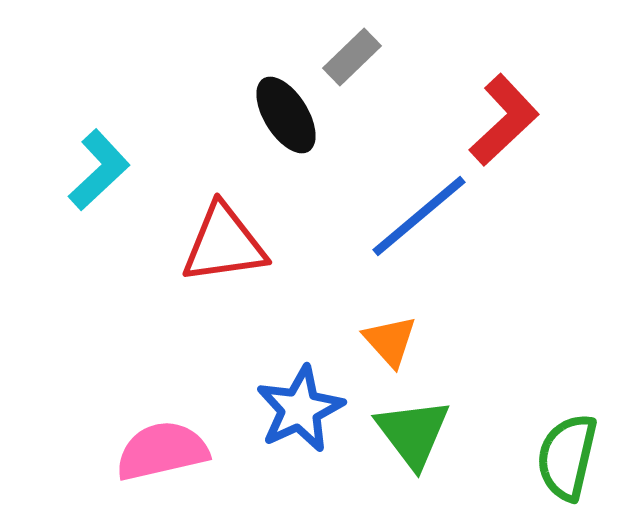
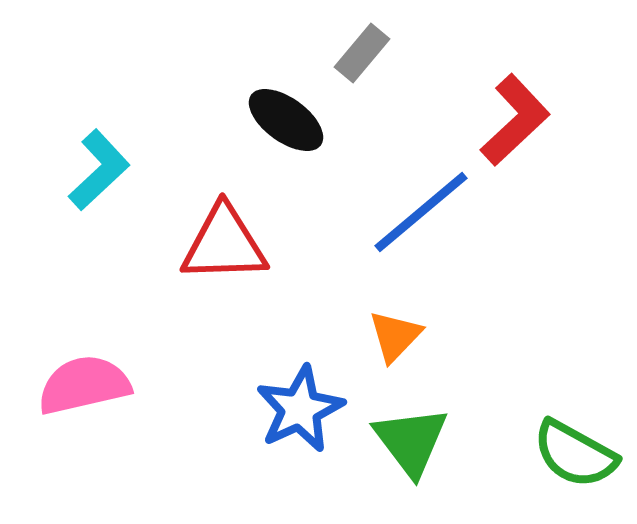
gray rectangle: moved 10 px right, 4 px up; rotated 6 degrees counterclockwise
black ellipse: moved 5 px down; rotated 22 degrees counterclockwise
red L-shape: moved 11 px right
blue line: moved 2 px right, 4 px up
red triangle: rotated 6 degrees clockwise
orange triangle: moved 5 px right, 5 px up; rotated 26 degrees clockwise
green triangle: moved 2 px left, 8 px down
pink semicircle: moved 78 px left, 66 px up
green semicircle: moved 8 px right, 3 px up; rotated 74 degrees counterclockwise
